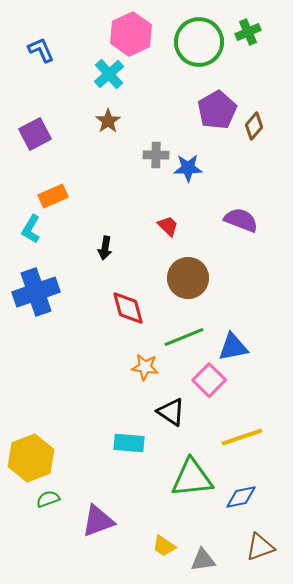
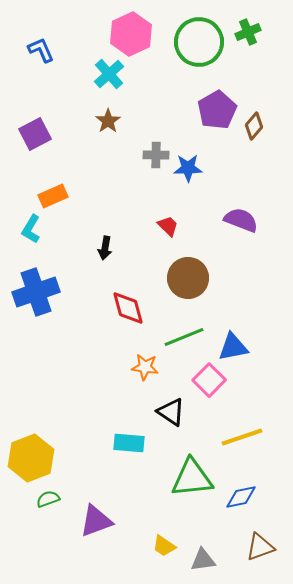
purple triangle: moved 2 px left
